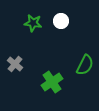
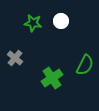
gray cross: moved 6 px up
green cross: moved 4 px up
